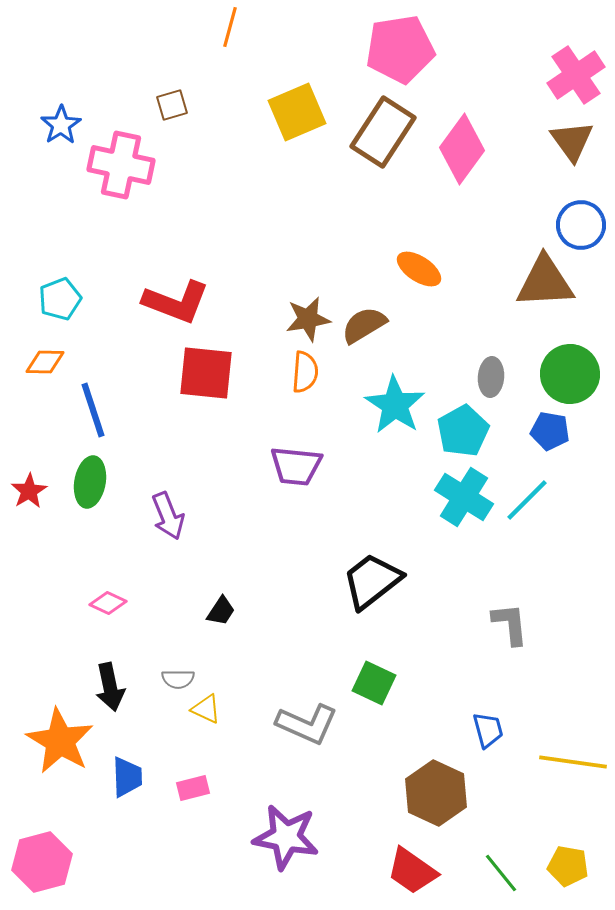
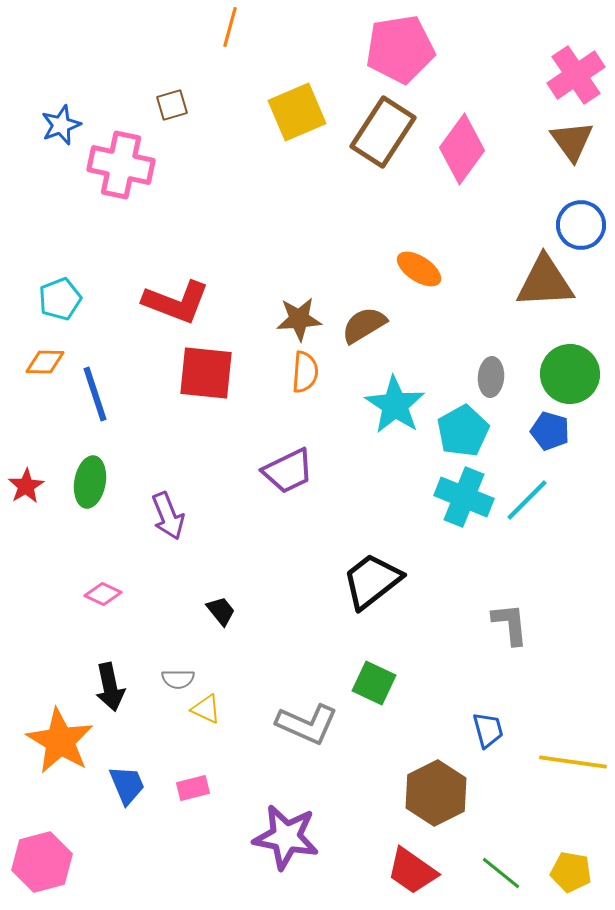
blue star at (61, 125): rotated 12 degrees clockwise
brown star at (308, 319): moved 9 px left; rotated 6 degrees clockwise
blue line at (93, 410): moved 2 px right, 16 px up
blue pentagon at (550, 431): rotated 6 degrees clockwise
purple trapezoid at (296, 466): moved 8 px left, 5 px down; rotated 32 degrees counterclockwise
red star at (29, 491): moved 3 px left, 5 px up
cyan cross at (464, 497): rotated 10 degrees counterclockwise
pink diamond at (108, 603): moved 5 px left, 9 px up
black trapezoid at (221, 611): rotated 72 degrees counterclockwise
blue trapezoid at (127, 777): moved 8 px down; rotated 21 degrees counterclockwise
brown hexagon at (436, 793): rotated 8 degrees clockwise
yellow pentagon at (568, 866): moved 3 px right, 6 px down
green line at (501, 873): rotated 12 degrees counterclockwise
